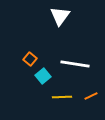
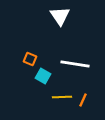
white triangle: rotated 10 degrees counterclockwise
orange square: rotated 16 degrees counterclockwise
cyan square: rotated 21 degrees counterclockwise
orange line: moved 8 px left, 4 px down; rotated 40 degrees counterclockwise
